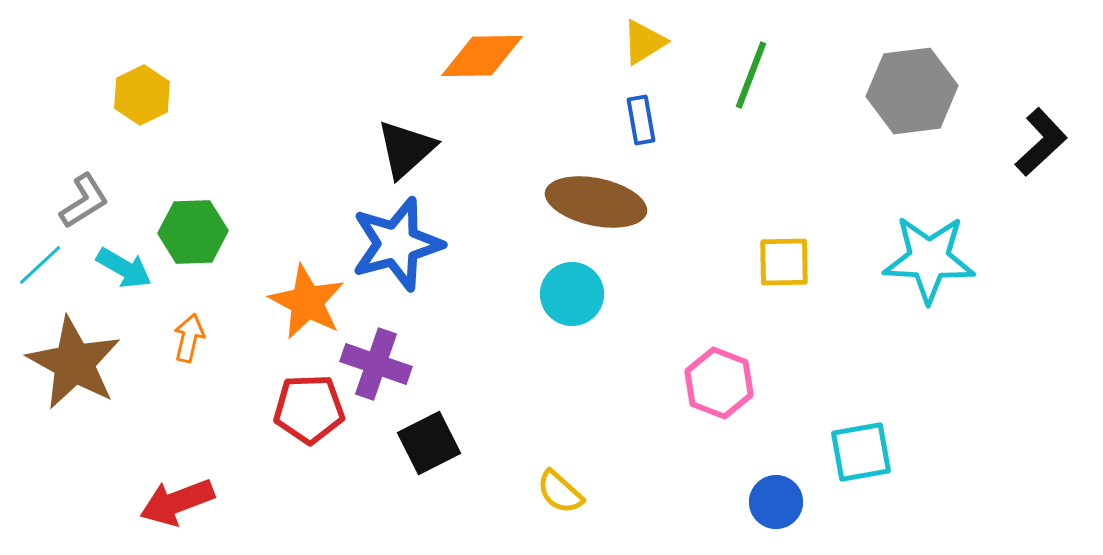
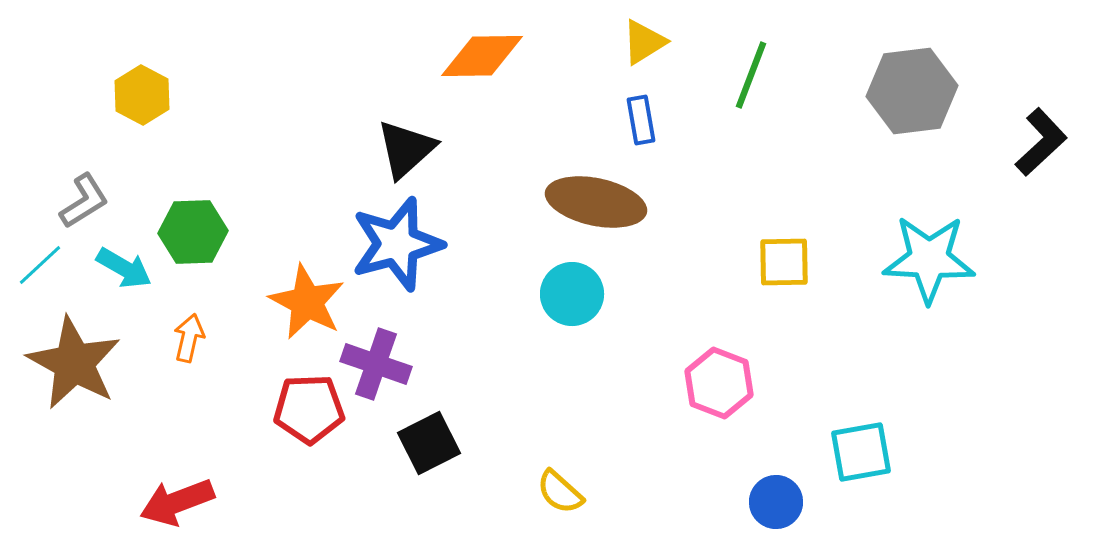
yellow hexagon: rotated 6 degrees counterclockwise
